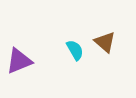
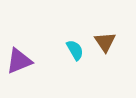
brown triangle: rotated 15 degrees clockwise
